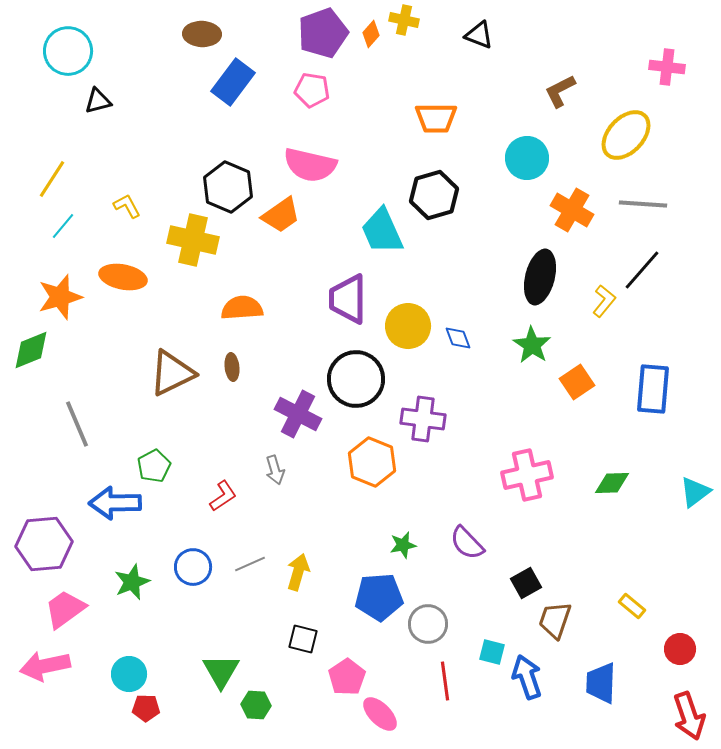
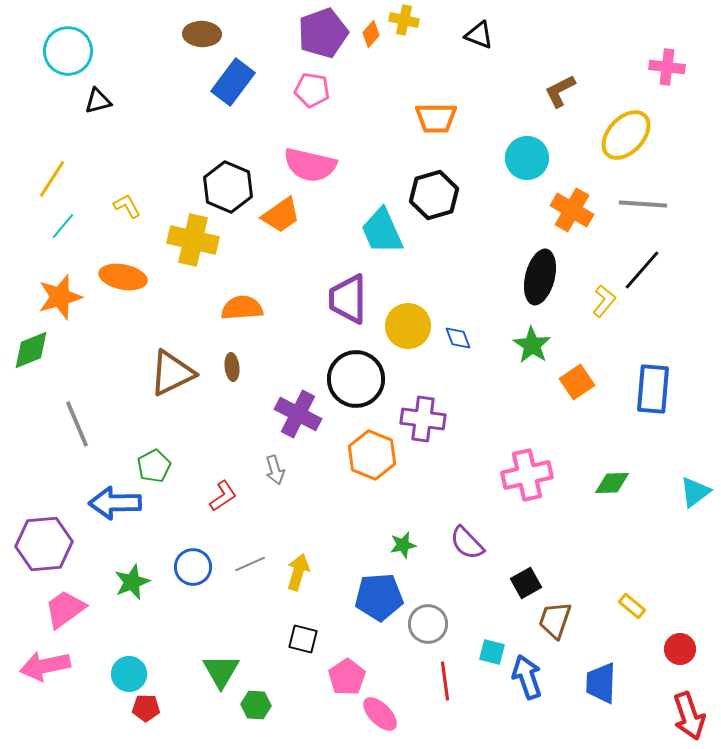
orange hexagon at (372, 462): moved 7 px up
